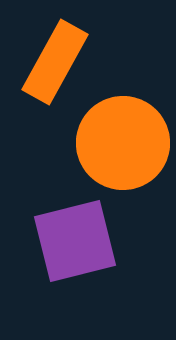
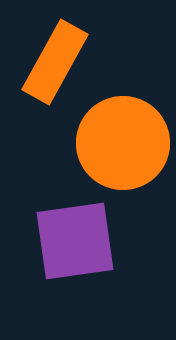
purple square: rotated 6 degrees clockwise
